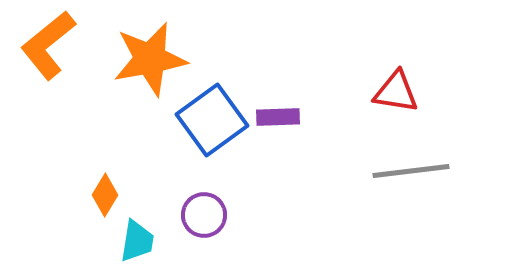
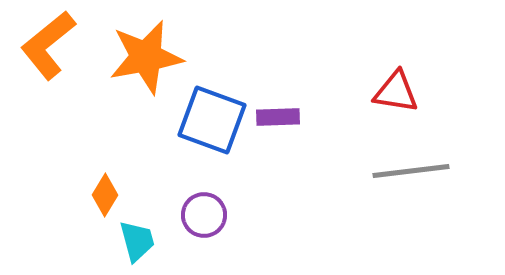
orange star: moved 4 px left, 2 px up
blue square: rotated 34 degrees counterclockwise
cyan trapezoid: rotated 24 degrees counterclockwise
